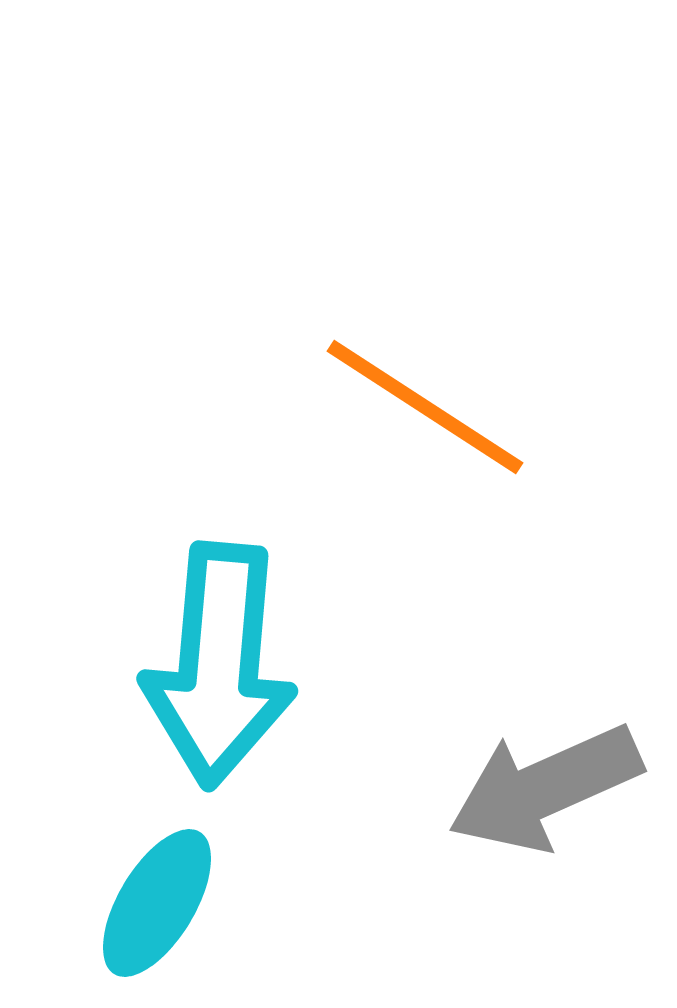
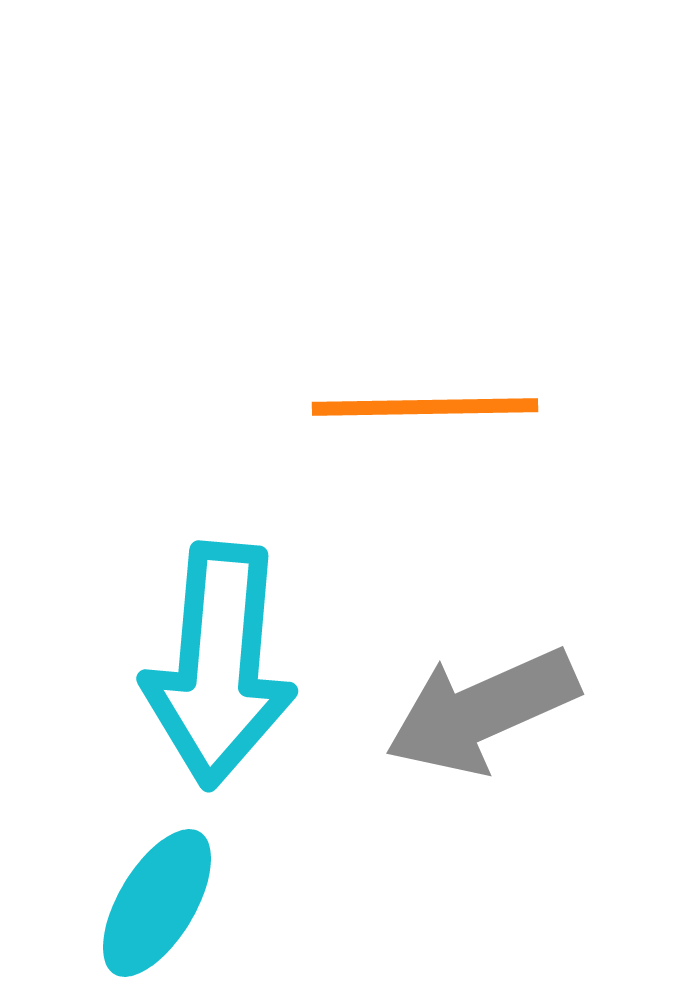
orange line: rotated 34 degrees counterclockwise
gray arrow: moved 63 px left, 77 px up
